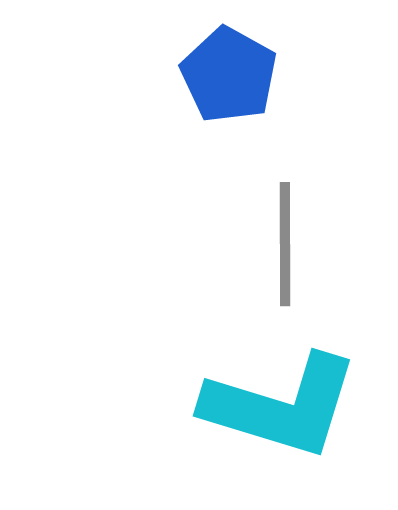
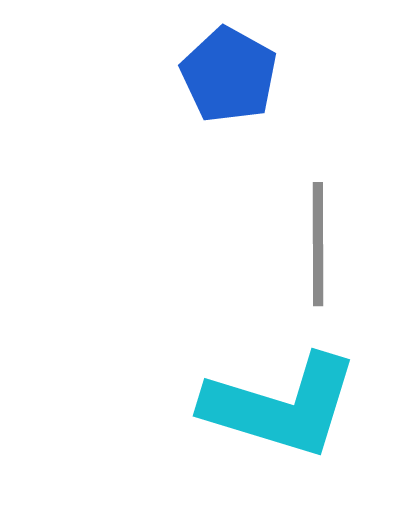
gray line: moved 33 px right
